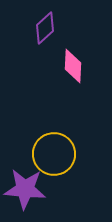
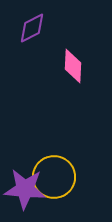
purple diamond: moved 13 px left; rotated 16 degrees clockwise
yellow circle: moved 23 px down
